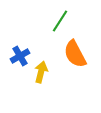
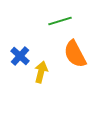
green line: rotated 40 degrees clockwise
blue cross: rotated 18 degrees counterclockwise
